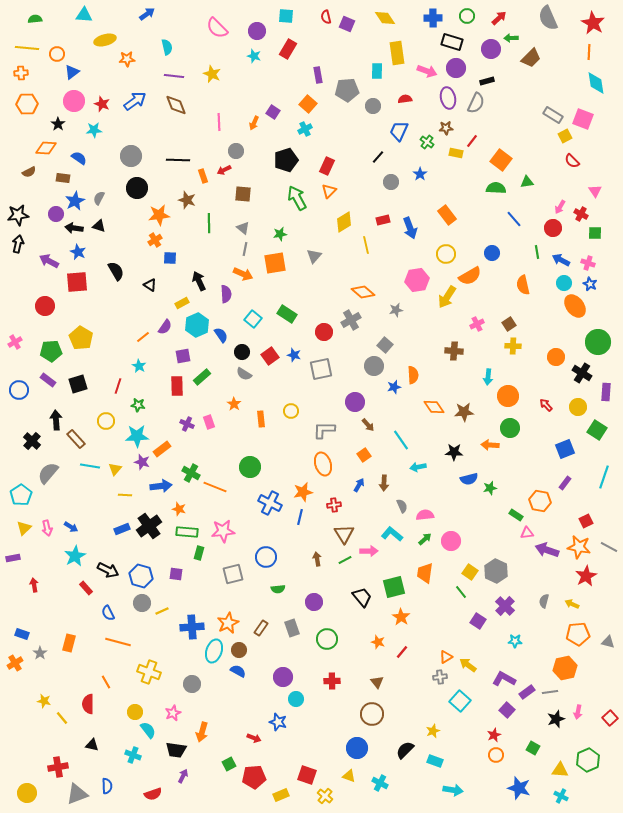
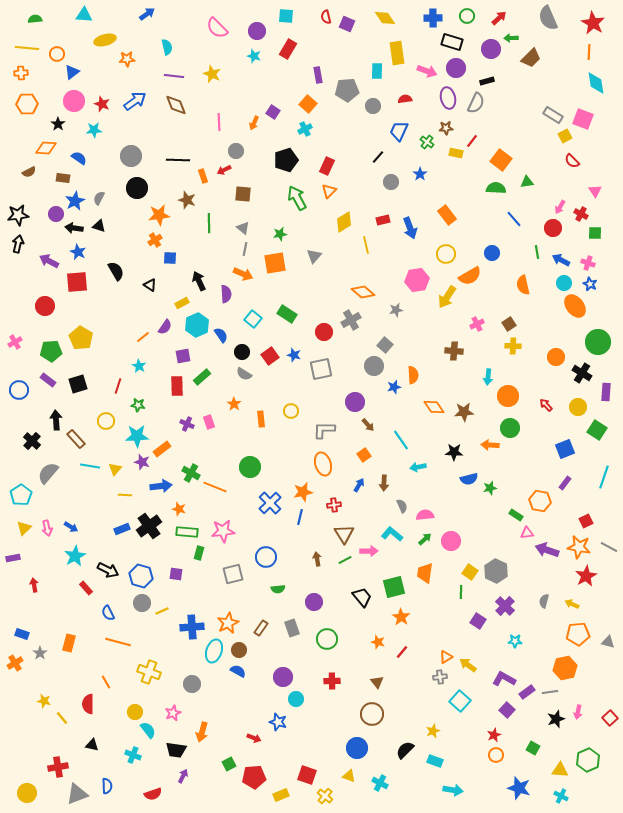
blue cross at (270, 503): rotated 20 degrees clockwise
green line at (461, 592): rotated 40 degrees clockwise
